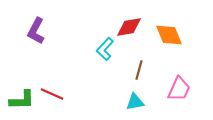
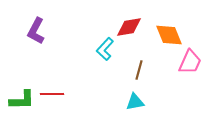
pink trapezoid: moved 11 px right, 27 px up
red line: rotated 25 degrees counterclockwise
